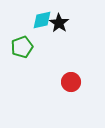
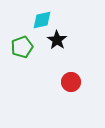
black star: moved 2 px left, 17 px down
